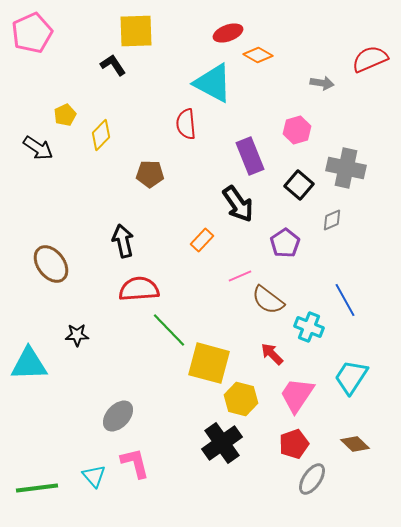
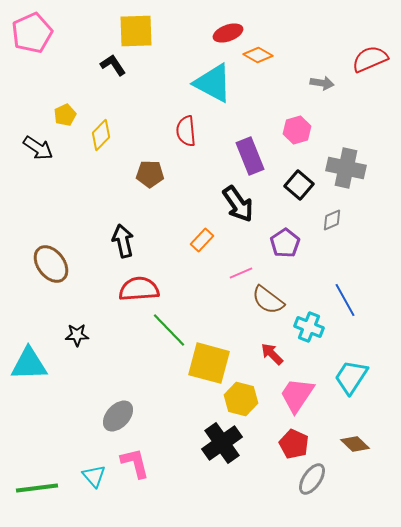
red semicircle at (186, 124): moved 7 px down
pink line at (240, 276): moved 1 px right, 3 px up
red pentagon at (294, 444): rotated 28 degrees counterclockwise
